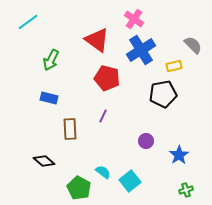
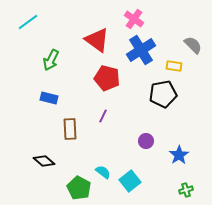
yellow rectangle: rotated 21 degrees clockwise
